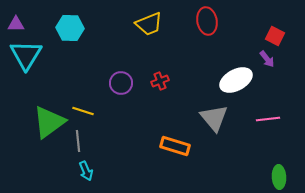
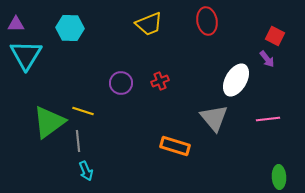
white ellipse: rotated 32 degrees counterclockwise
